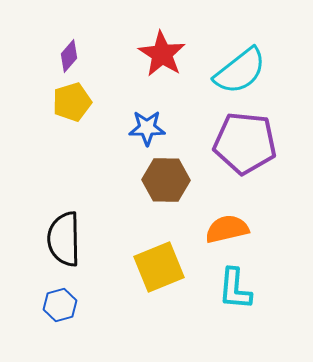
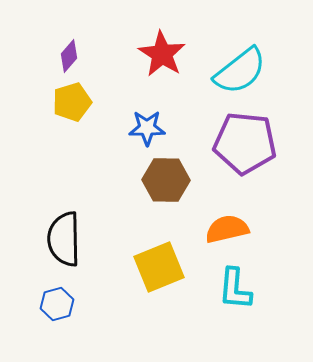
blue hexagon: moved 3 px left, 1 px up
